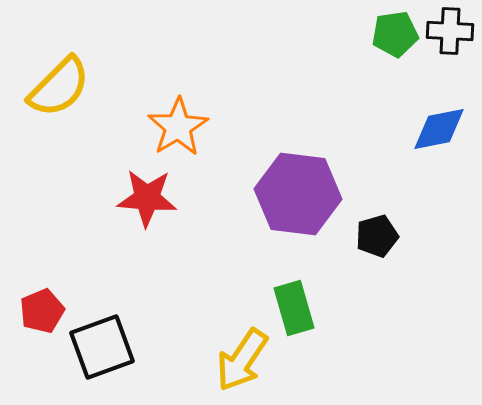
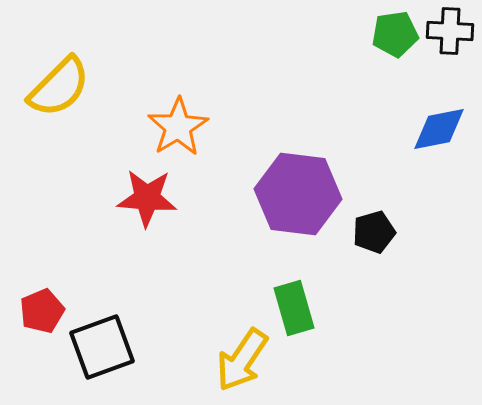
black pentagon: moved 3 px left, 4 px up
